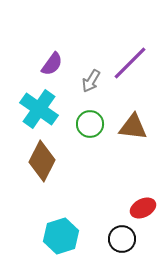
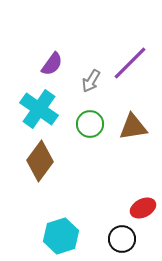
brown triangle: rotated 16 degrees counterclockwise
brown diamond: moved 2 px left; rotated 9 degrees clockwise
